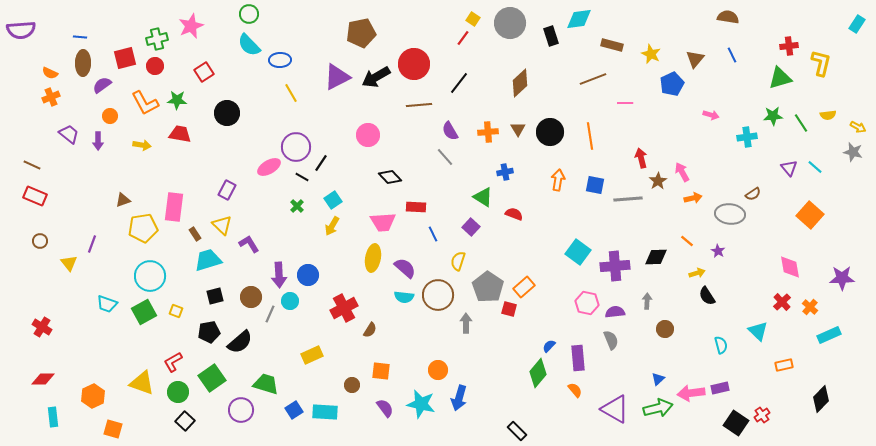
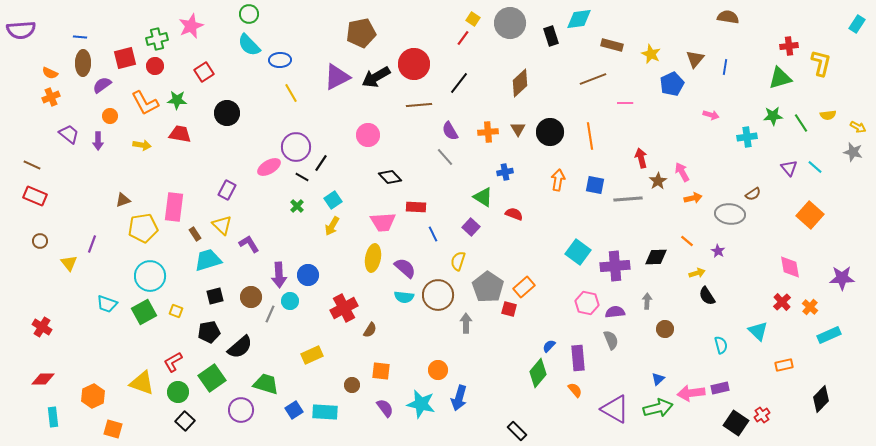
blue line at (732, 55): moved 7 px left, 12 px down; rotated 35 degrees clockwise
black semicircle at (240, 342): moved 5 px down
